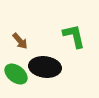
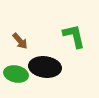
green ellipse: rotated 25 degrees counterclockwise
